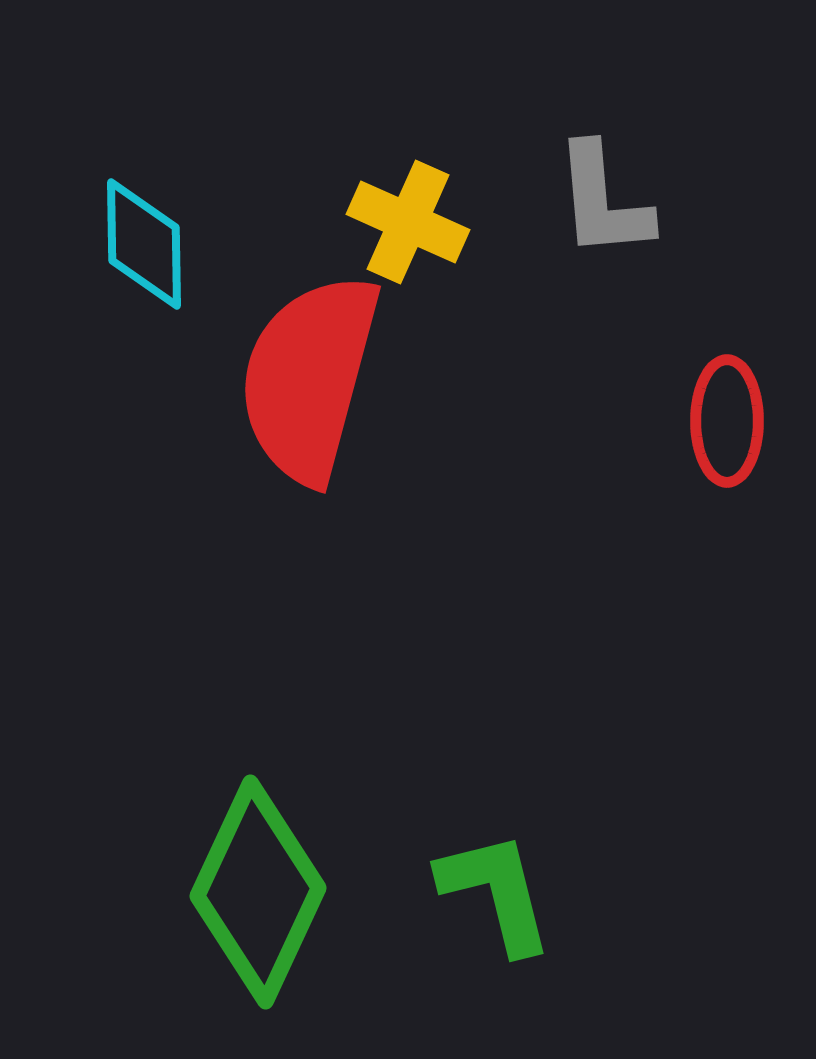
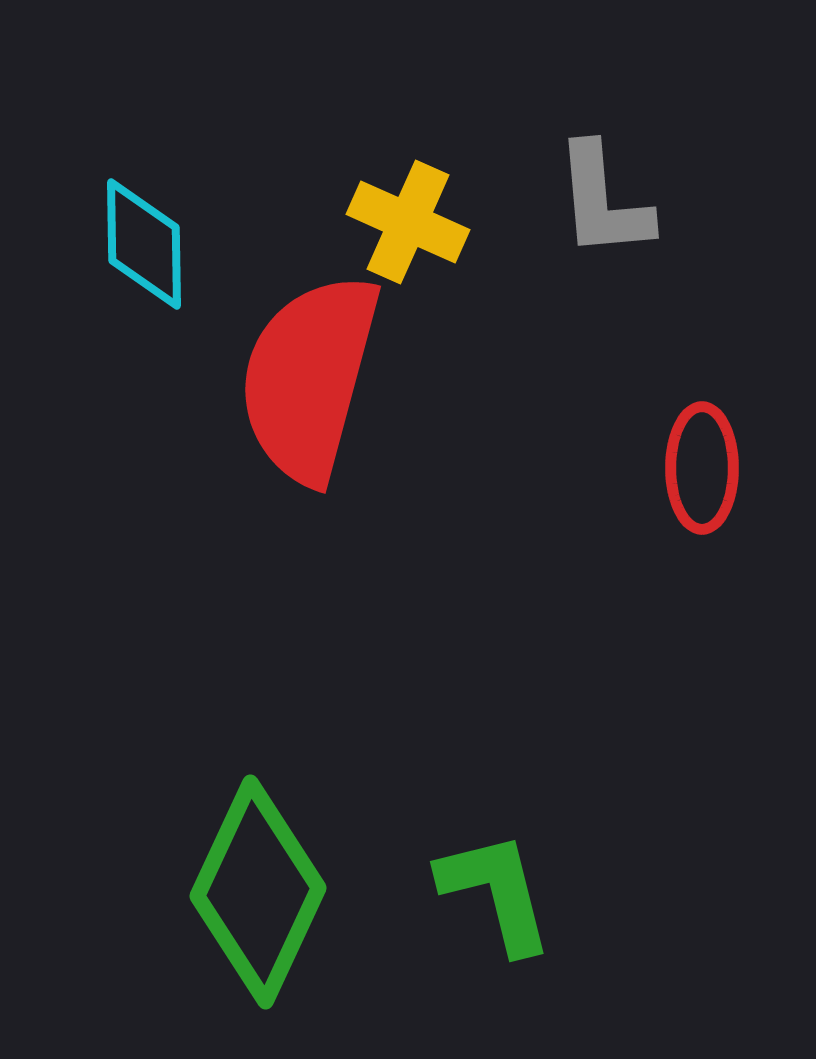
red ellipse: moved 25 px left, 47 px down
